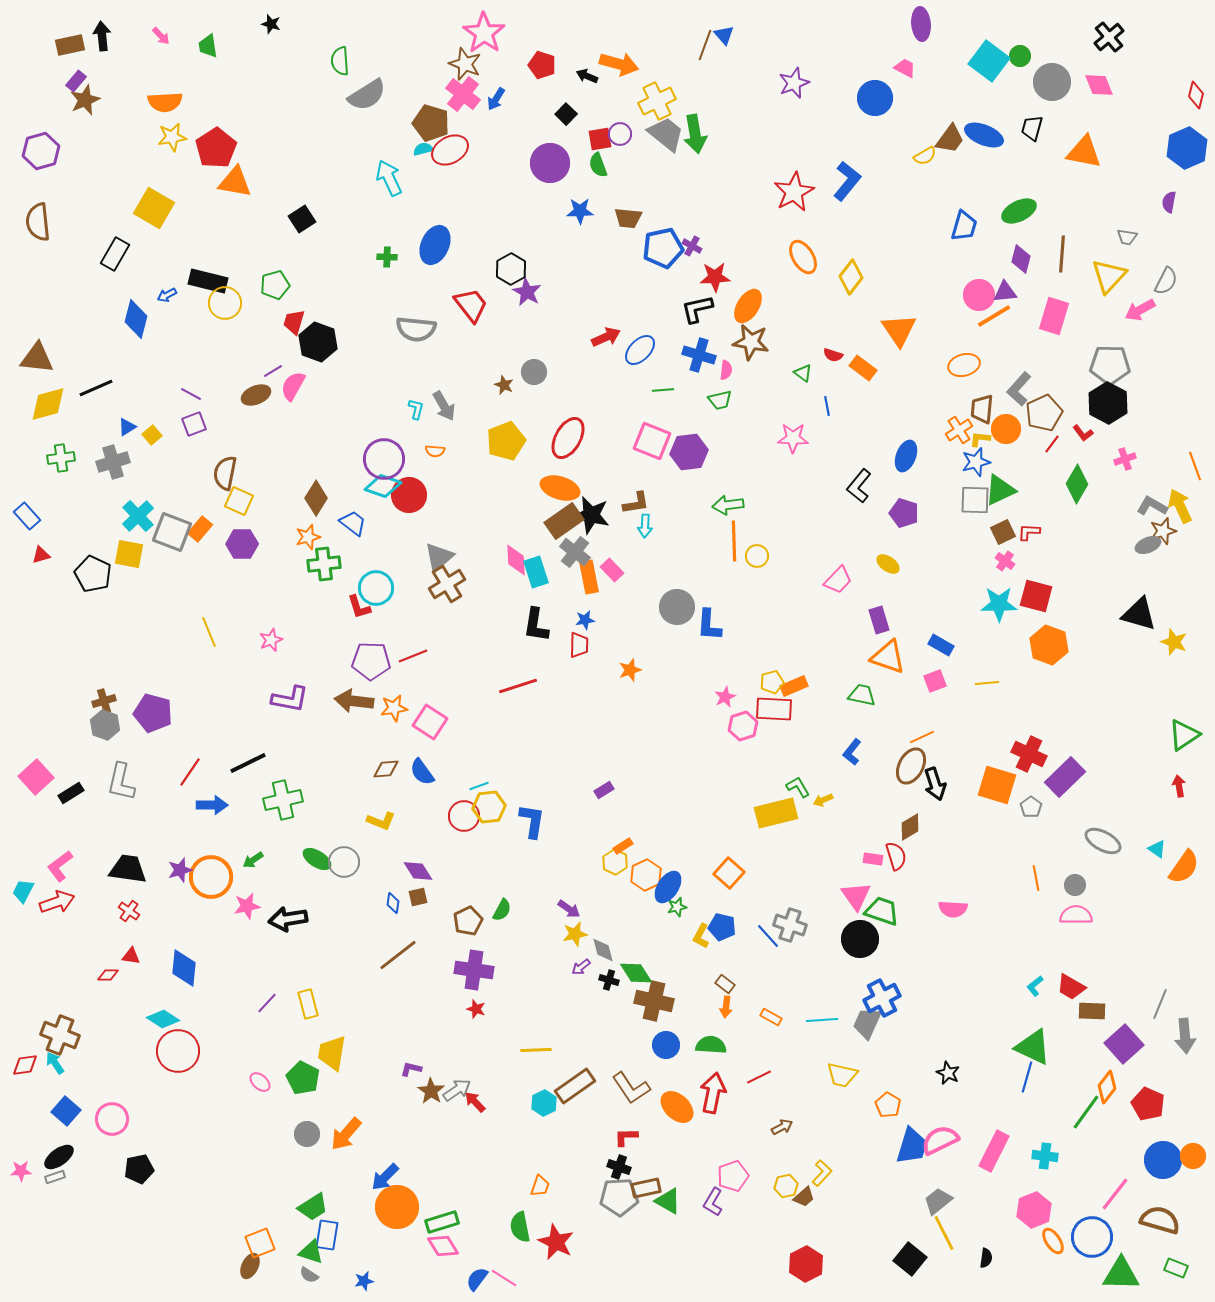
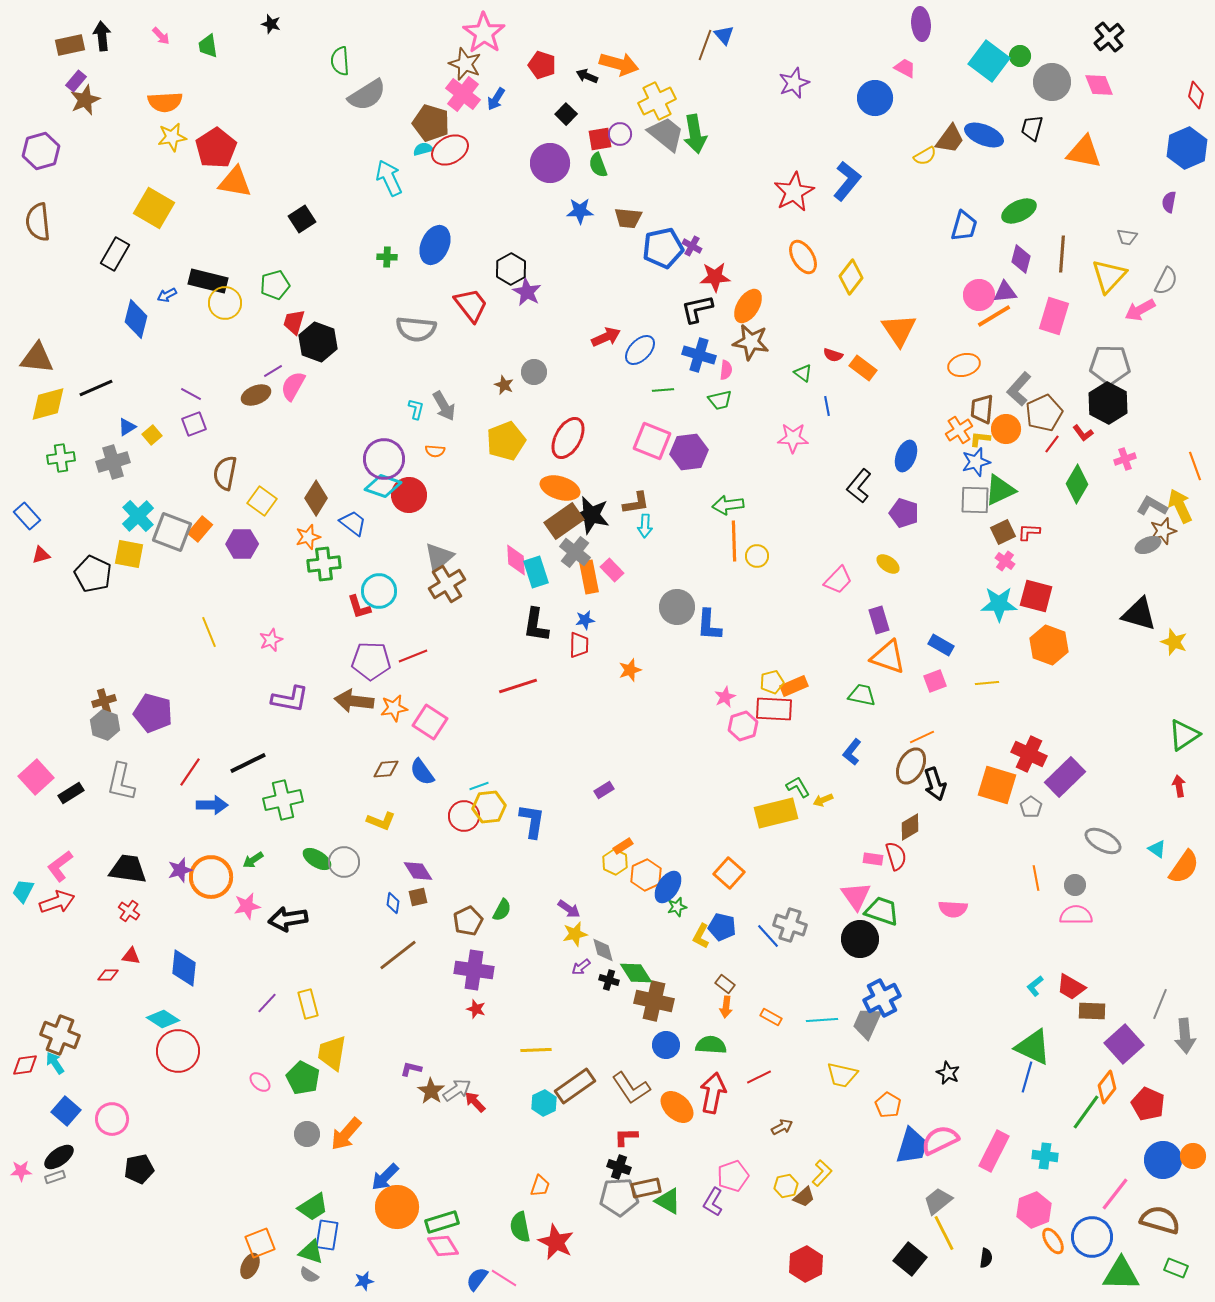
yellow square at (239, 501): moved 23 px right; rotated 12 degrees clockwise
cyan circle at (376, 588): moved 3 px right, 3 px down
